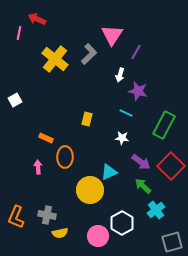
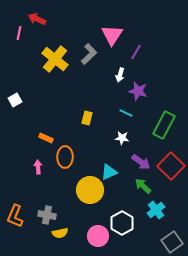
yellow rectangle: moved 1 px up
orange L-shape: moved 1 px left, 1 px up
gray square: rotated 20 degrees counterclockwise
